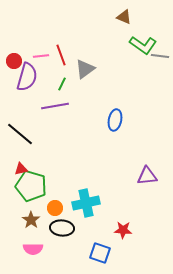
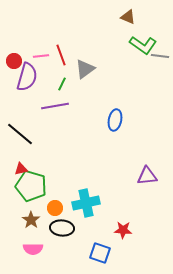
brown triangle: moved 4 px right
